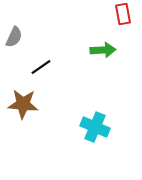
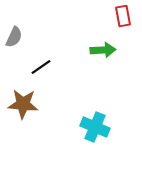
red rectangle: moved 2 px down
